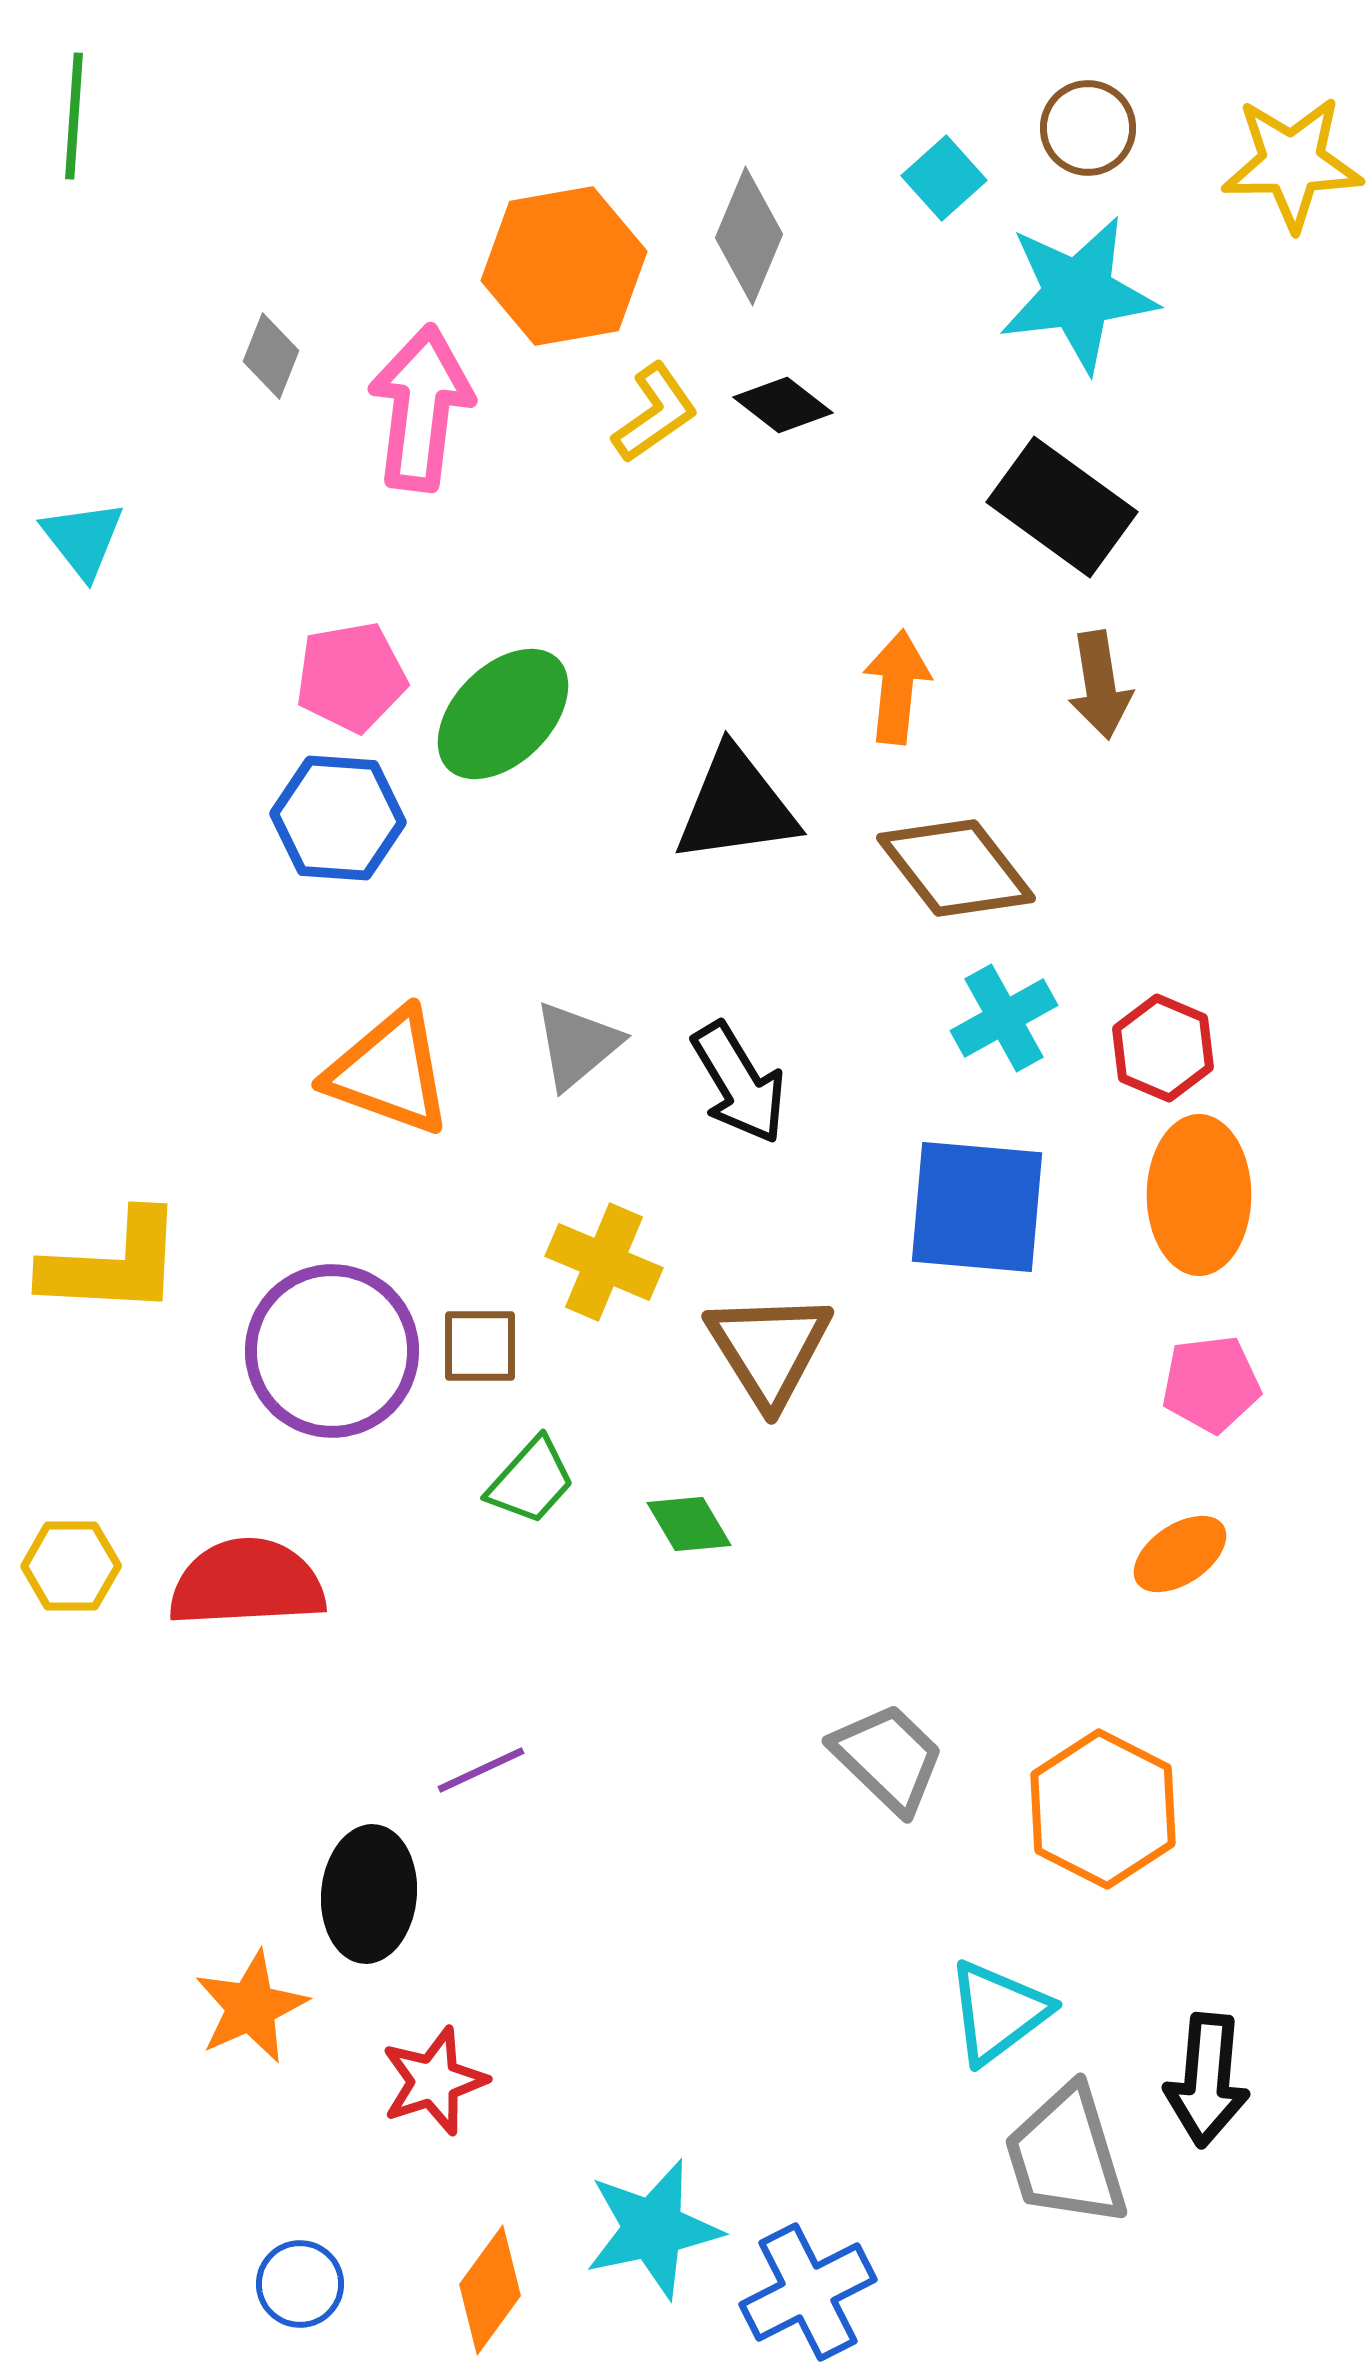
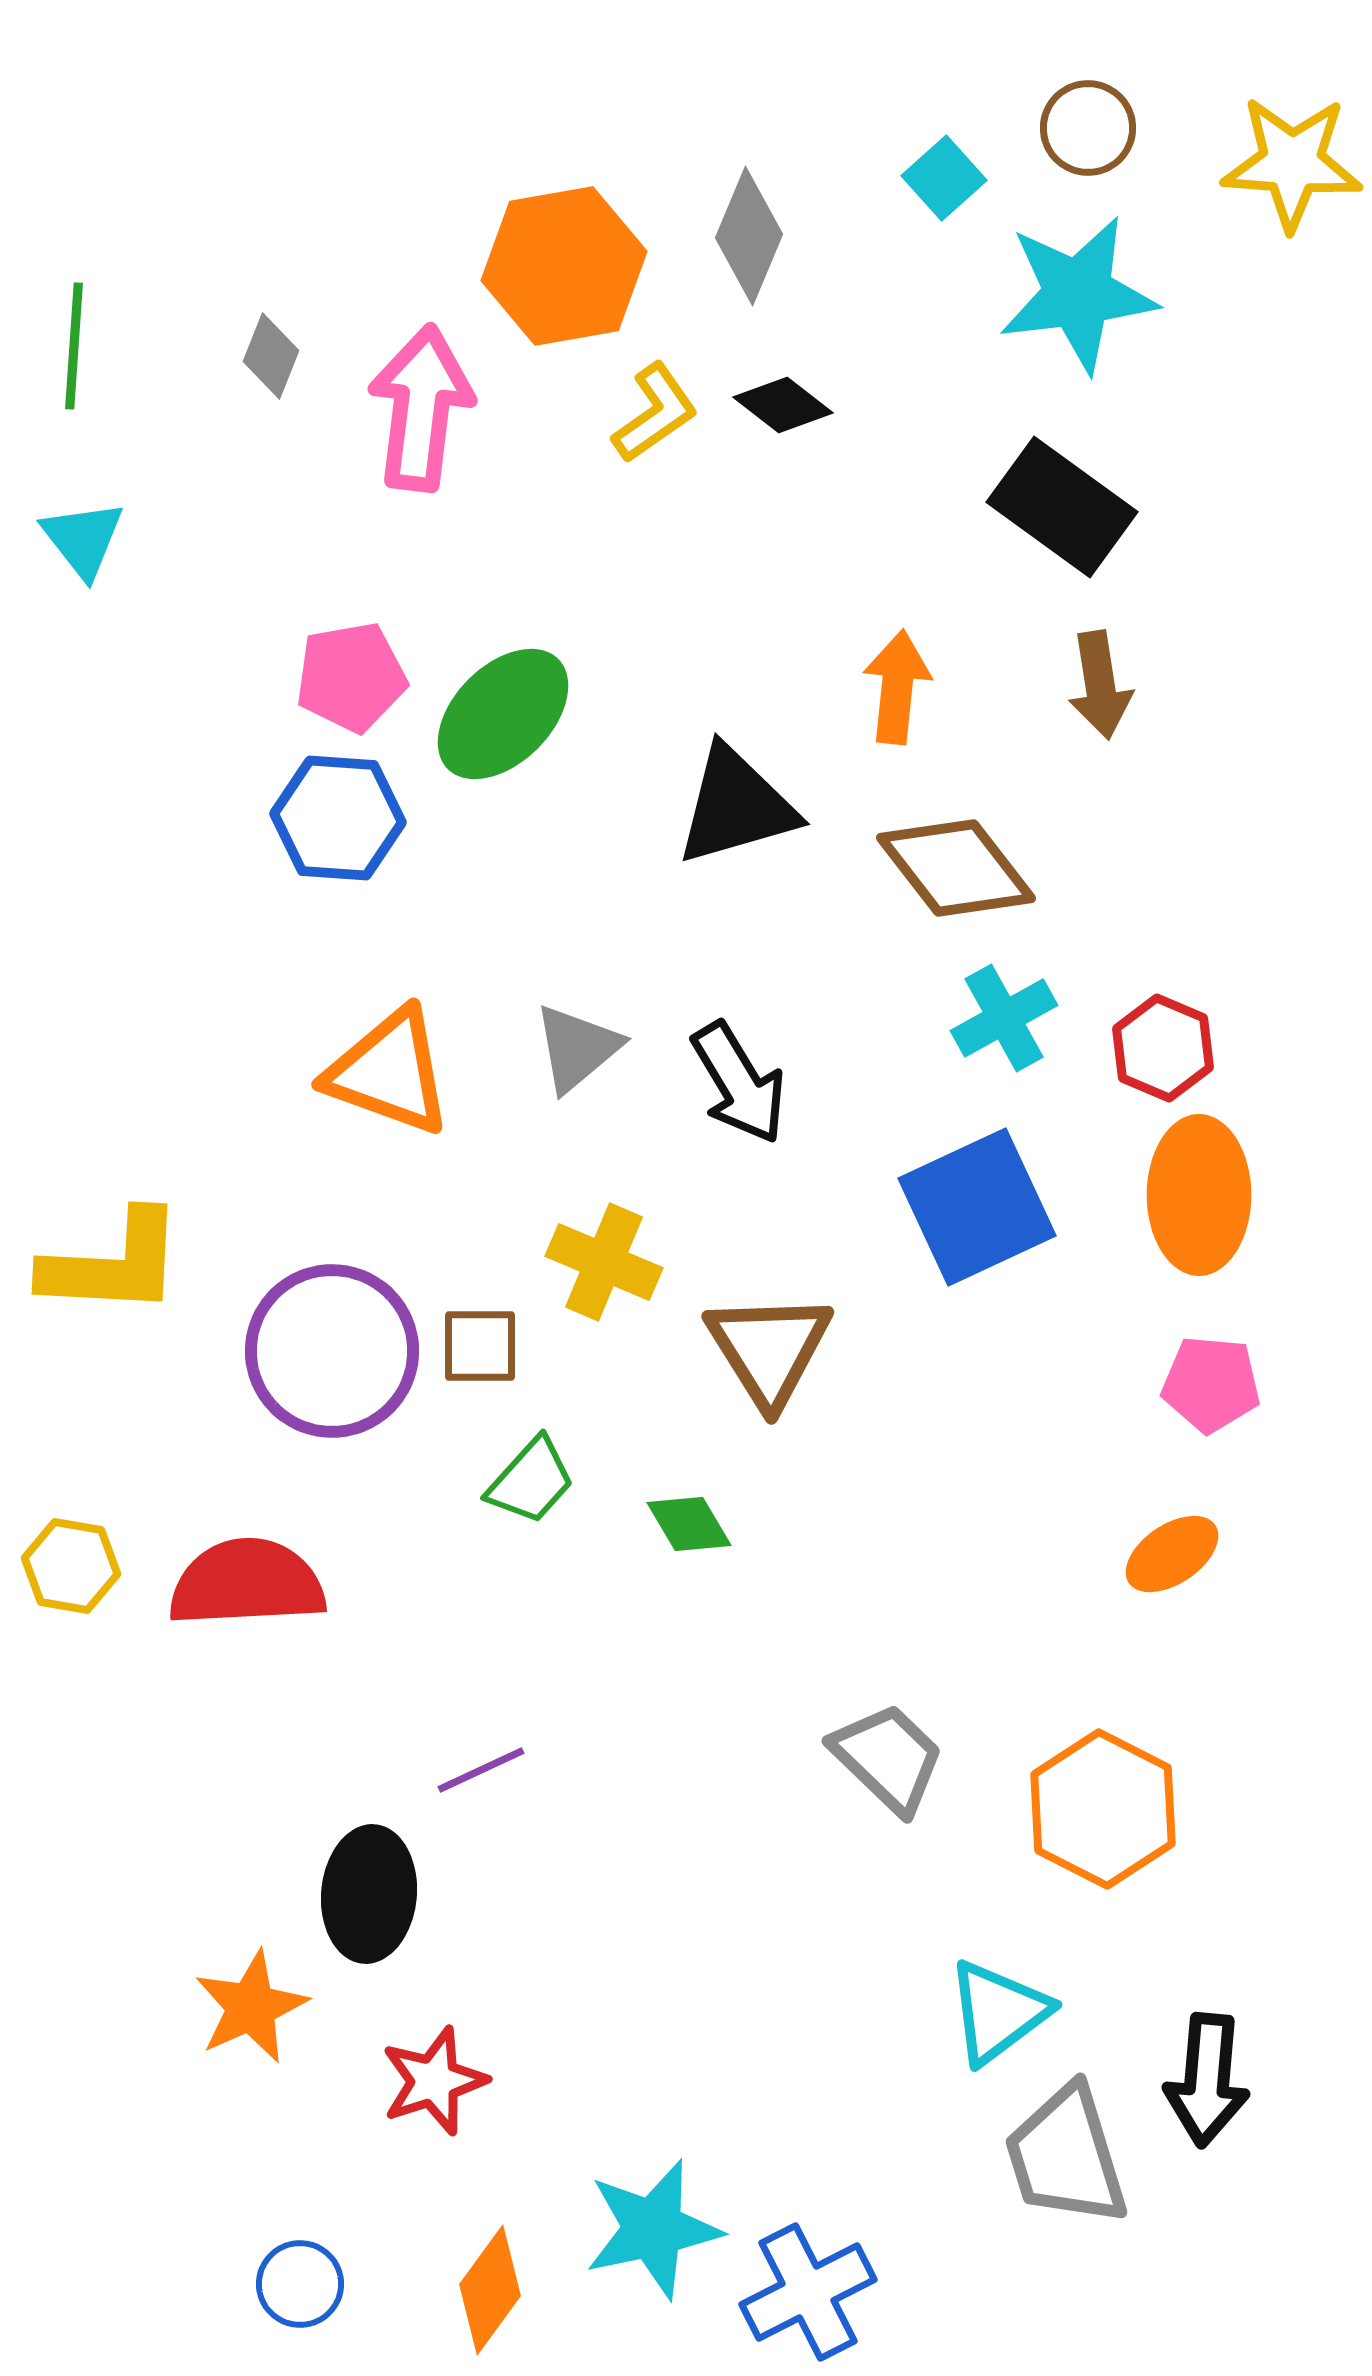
green line at (74, 116): moved 230 px down
yellow star at (1292, 163): rotated 5 degrees clockwise
black triangle at (736, 806): rotated 8 degrees counterclockwise
gray triangle at (577, 1045): moved 3 px down
blue square at (977, 1207): rotated 30 degrees counterclockwise
pink pentagon at (1211, 1384): rotated 12 degrees clockwise
orange ellipse at (1180, 1554): moved 8 px left
yellow hexagon at (71, 1566): rotated 10 degrees clockwise
